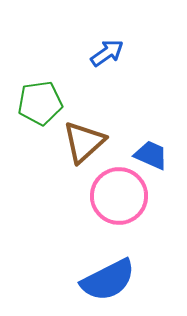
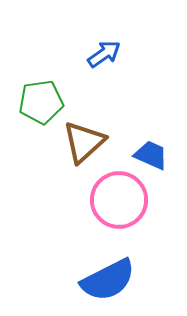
blue arrow: moved 3 px left, 1 px down
green pentagon: moved 1 px right, 1 px up
pink circle: moved 4 px down
